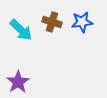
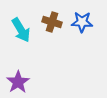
blue star: rotated 10 degrees clockwise
cyan arrow: rotated 15 degrees clockwise
